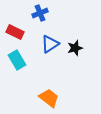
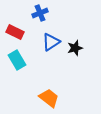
blue triangle: moved 1 px right, 2 px up
